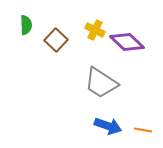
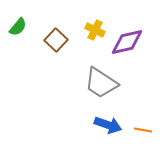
green semicircle: moved 8 px left, 2 px down; rotated 42 degrees clockwise
purple diamond: rotated 56 degrees counterclockwise
blue arrow: moved 1 px up
